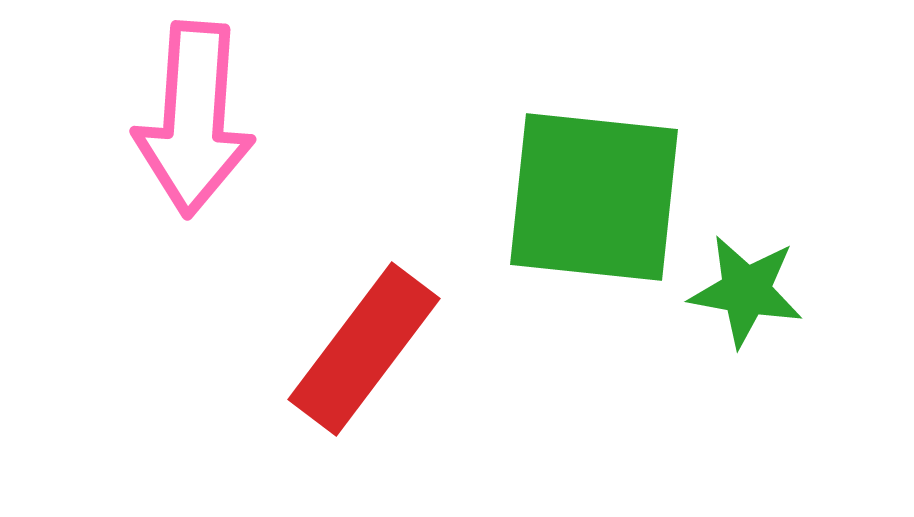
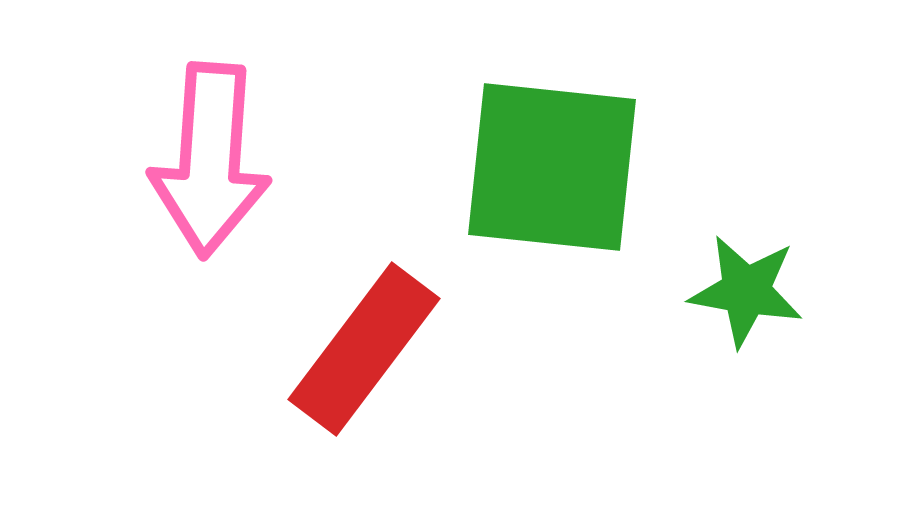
pink arrow: moved 16 px right, 41 px down
green square: moved 42 px left, 30 px up
